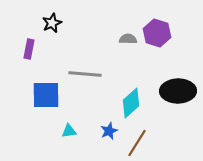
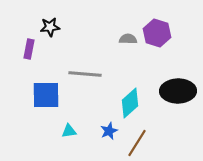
black star: moved 2 px left, 4 px down; rotated 18 degrees clockwise
cyan diamond: moved 1 px left
